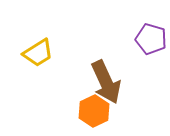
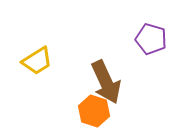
yellow trapezoid: moved 1 px left, 8 px down
orange hexagon: rotated 16 degrees counterclockwise
